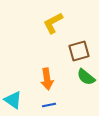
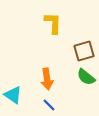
yellow L-shape: rotated 120 degrees clockwise
brown square: moved 5 px right
cyan triangle: moved 5 px up
blue line: rotated 56 degrees clockwise
